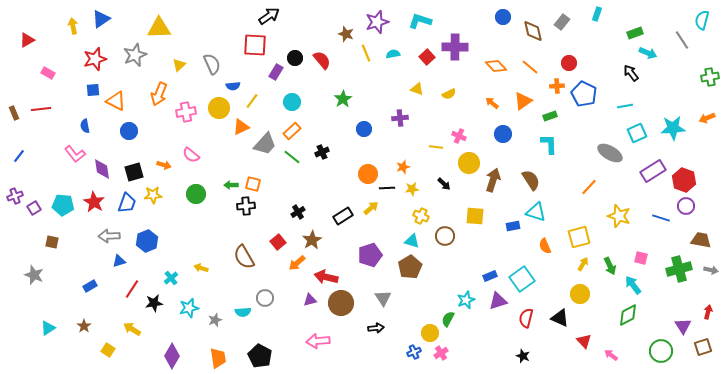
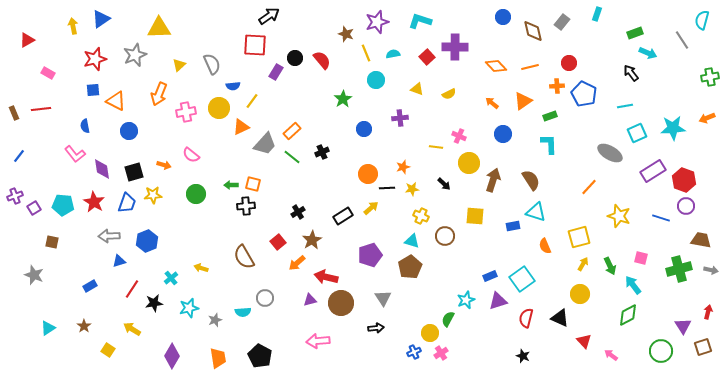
orange line at (530, 67): rotated 54 degrees counterclockwise
cyan circle at (292, 102): moved 84 px right, 22 px up
